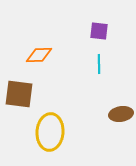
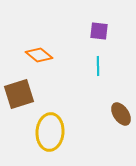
orange diamond: rotated 40 degrees clockwise
cyan line: moved 1 px left, 2 px down
brown square: rotated 24 degrees counterclockwise
brown ellipse: rotated 65 degrees clockwise
